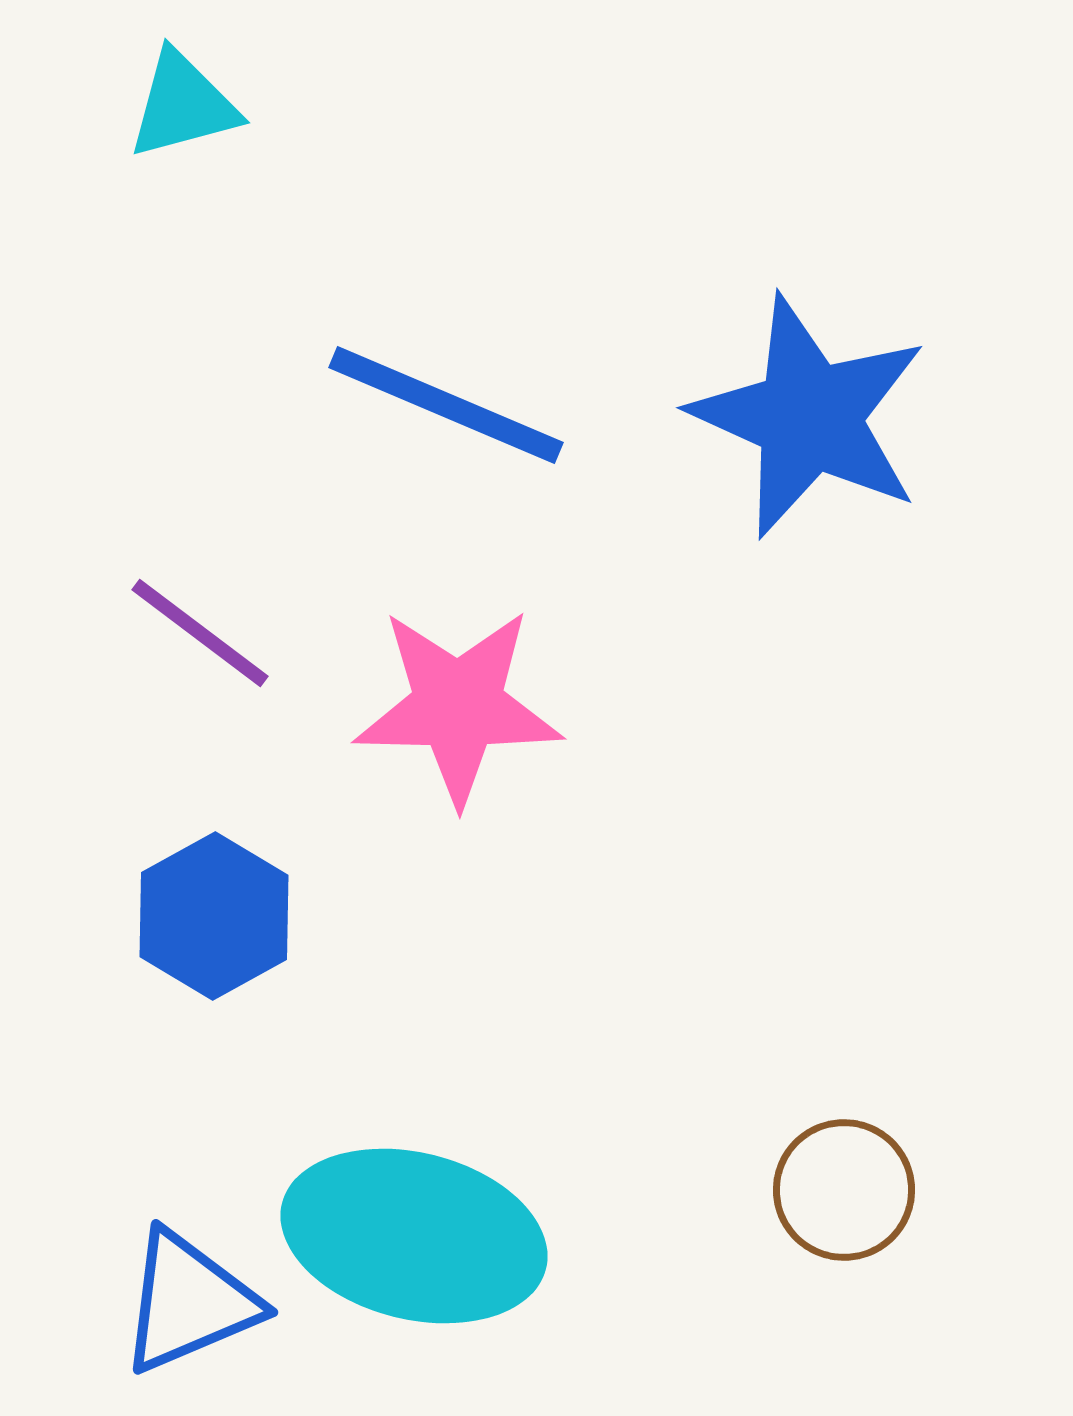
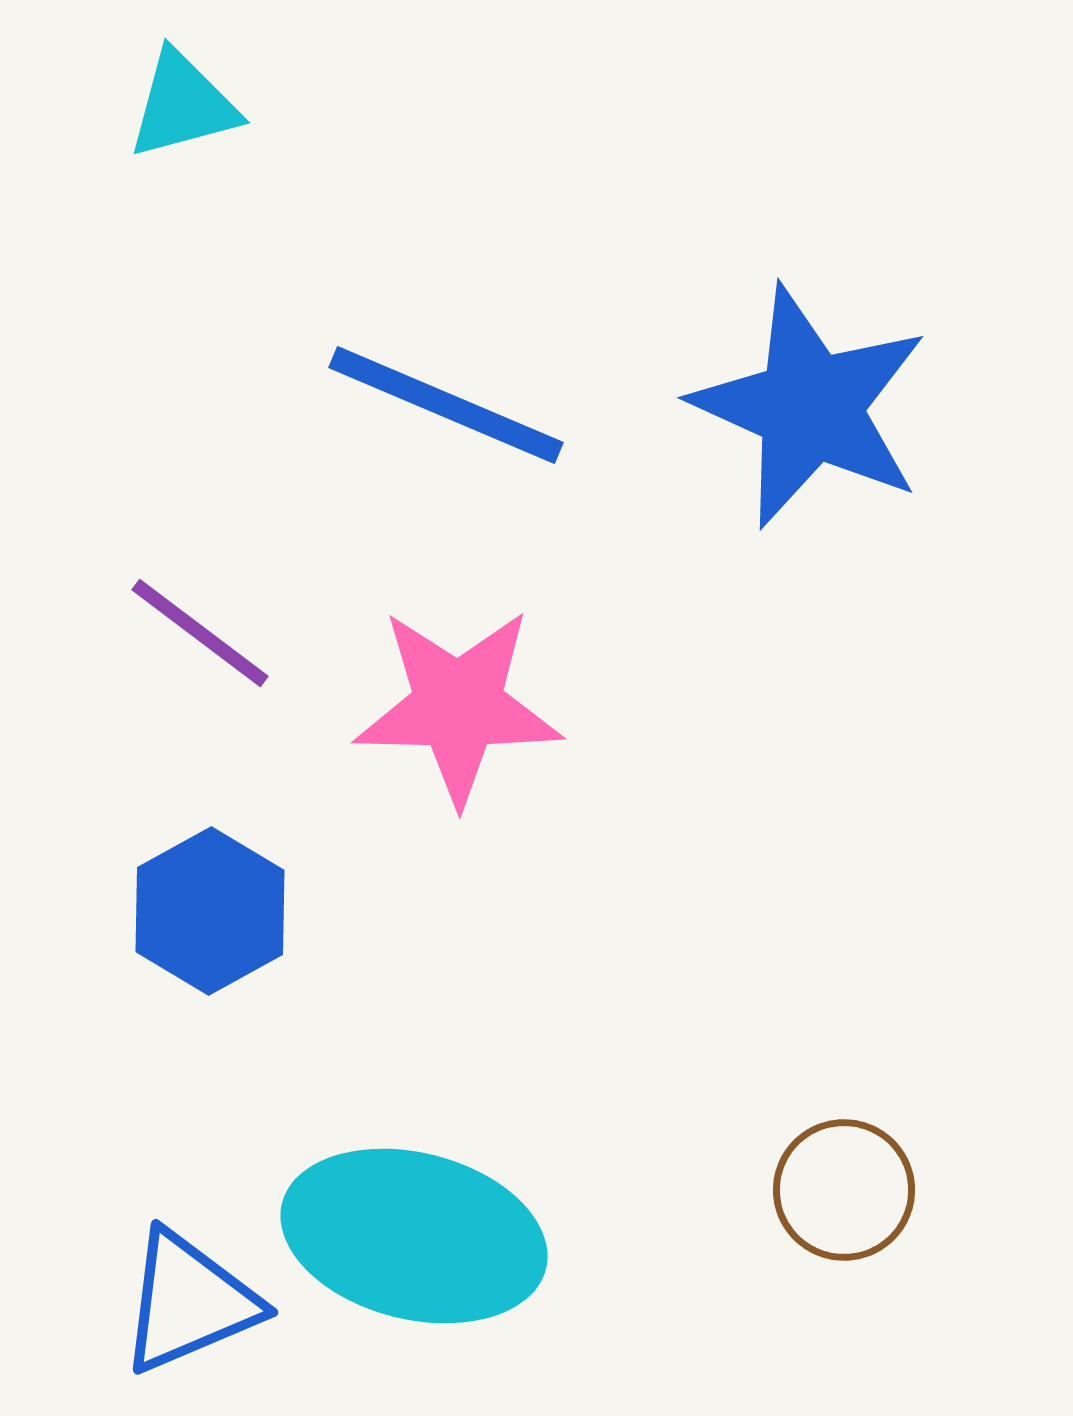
blue star: moved 1 px right, 10 px up
blue hexagon: moved 4 px left, 5 px up
